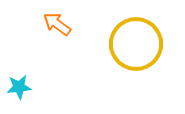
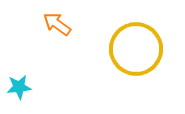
yellow circle: moved 5 px down
